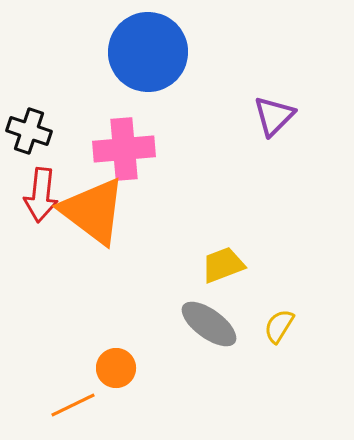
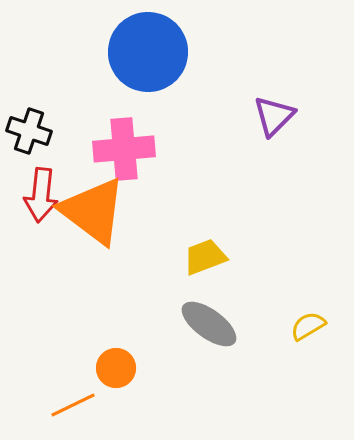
yellow trapezoid: moved 18 px left, 8 px up
yellow semicircle: moved 29 px right; rotated 27 degrees clockwise
